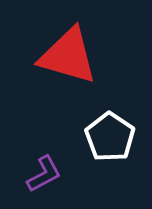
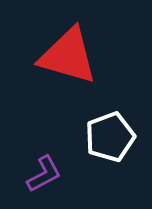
white pentagon: rotated 18 degrees clockwise
